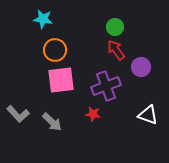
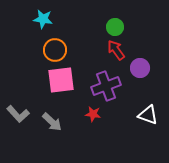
purple circle: moved 1 px left, 1 px down
